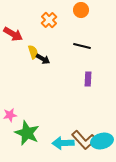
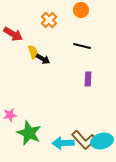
green star: moved 2 px right
